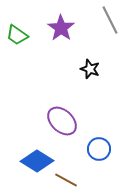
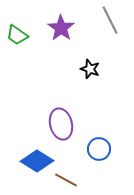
purple ellipse: moved 1 px left, 3 px down; rotated 32 degrees clockwise
